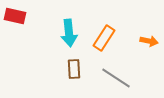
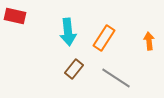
cyan arrow: moved 1 px left, 1 px up
orange arrow: rotated 108 degrees counterclockwise
brown rectangle: rotated 42 degrees clockwise
